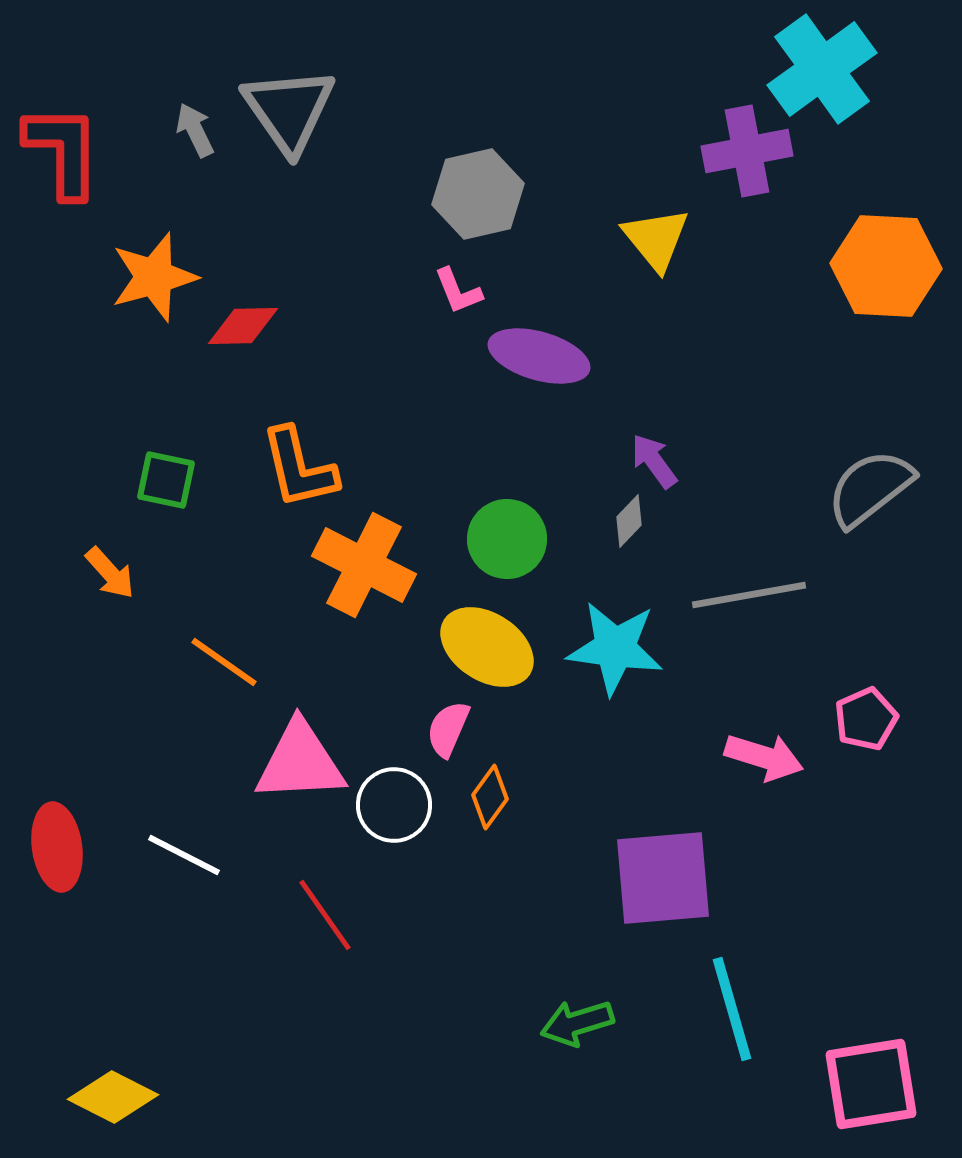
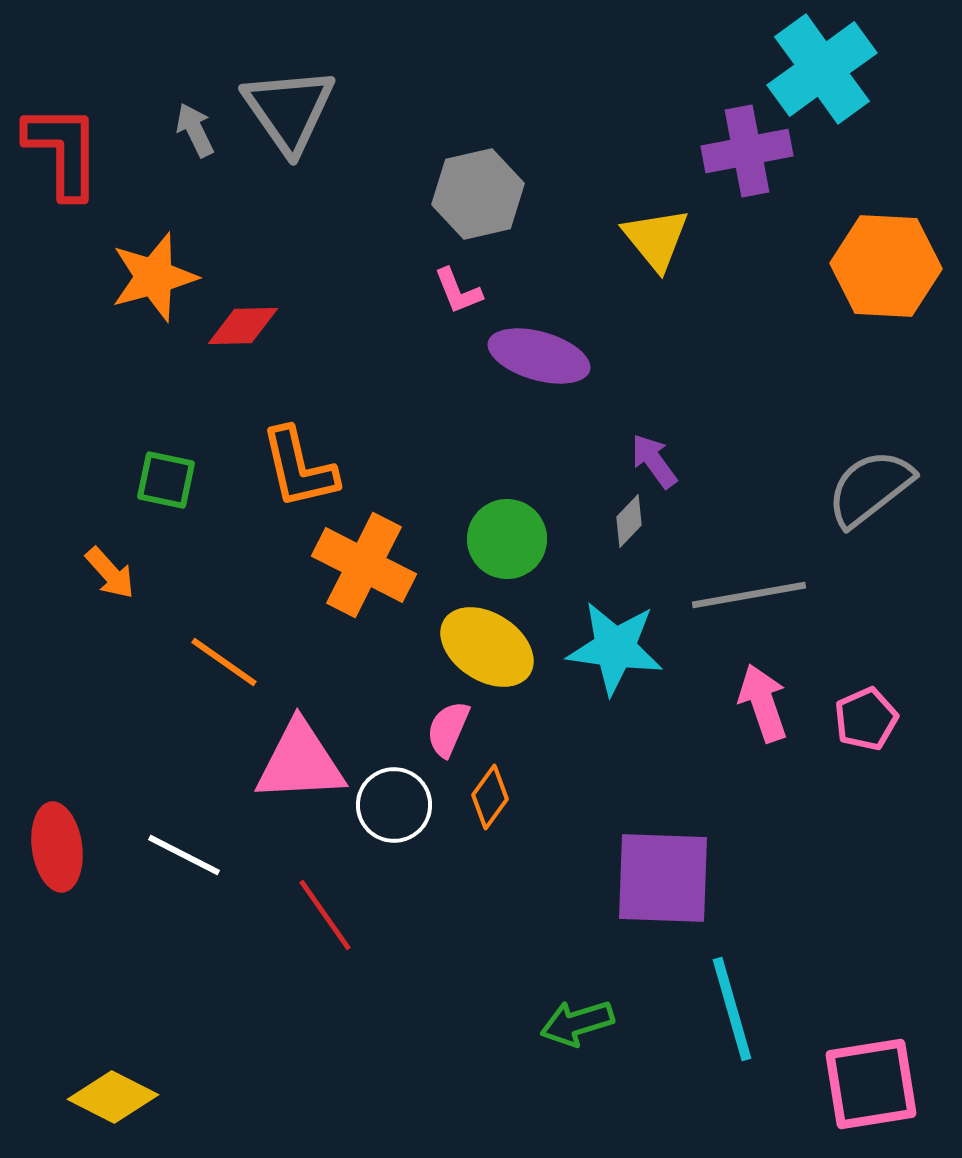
pink arrow: moved 1 px left, 54 px up; rotated 126 degrees counterclockwise
purple square: rotated 7 degrees clockwise
